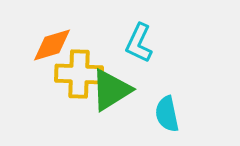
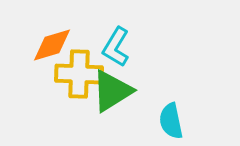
cyan L-shape: moved 23 px left, 4 px down; rotated 6 degrees clockwise
green triangle: moved 1 px right, 1 px down
cyan semicircle: moved 4 px right, 7 px down
